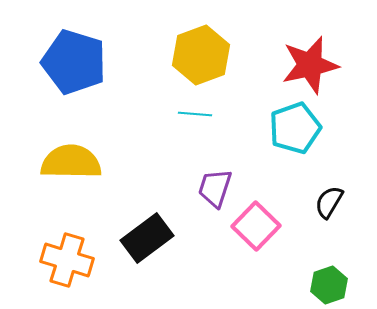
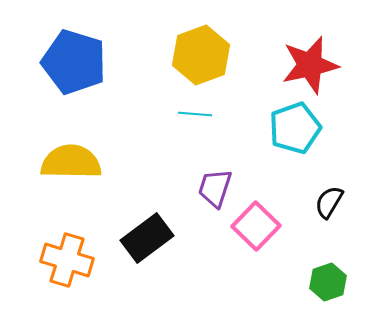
green hexagon: moved 1 px left, 3 px up
